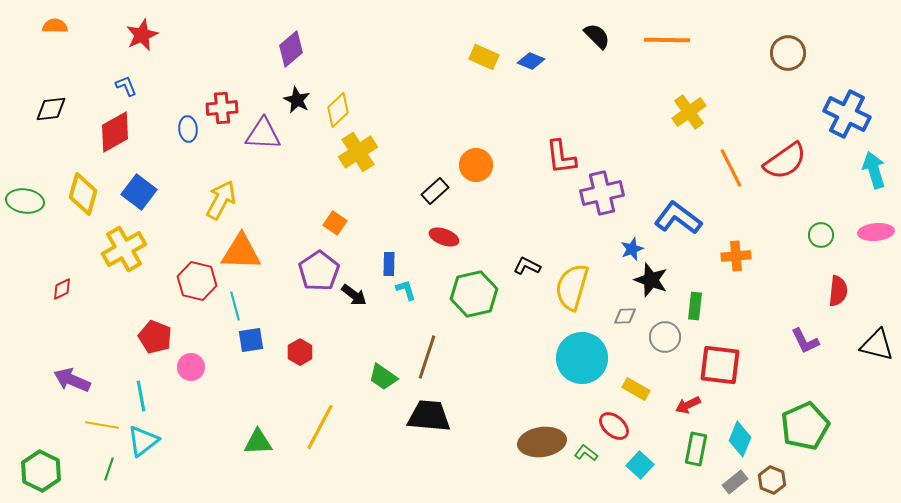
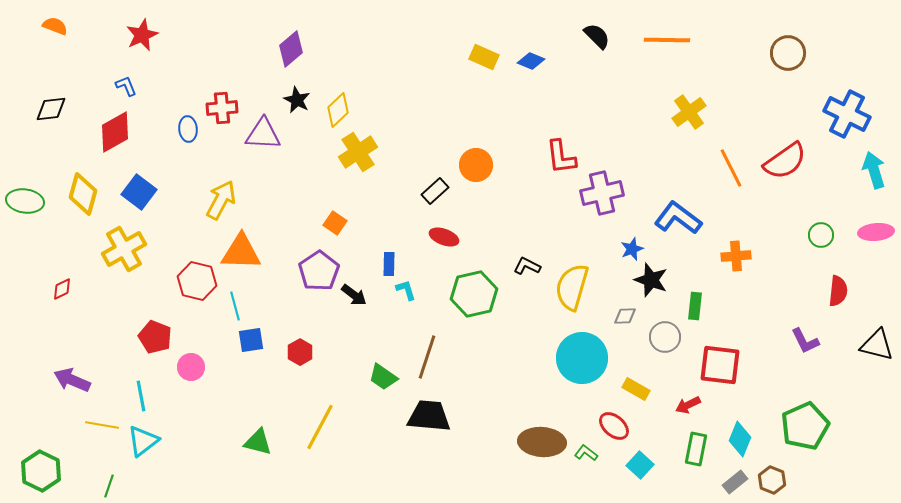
orange semicircle at (55, 26): rotated 20 degrees clockwise
green triangle at (258, 442): rotated 16 degrees clockwise
brown ellipse at (542, 442): rotated 12 degrees clockwise
green line at (109, 469): moved 17 px down
